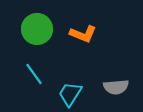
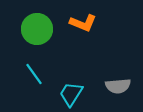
orange L-shape: moved 11 px up
gray semicircle: moved 2 px right, 1 px up
cyan trapezoid: moved 1 px right
